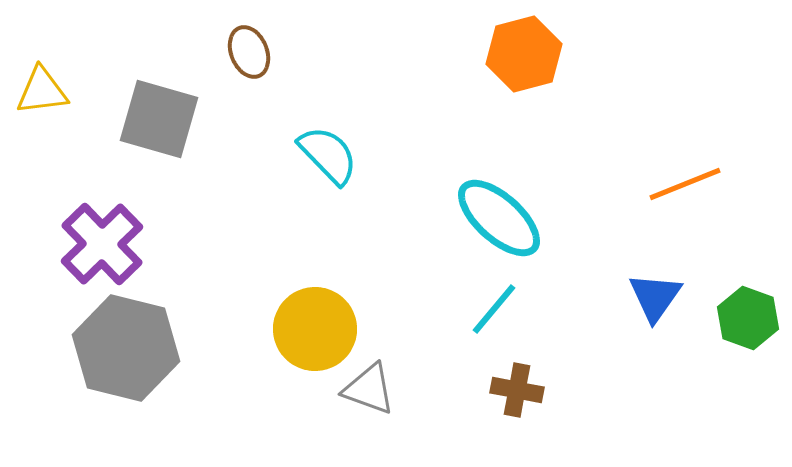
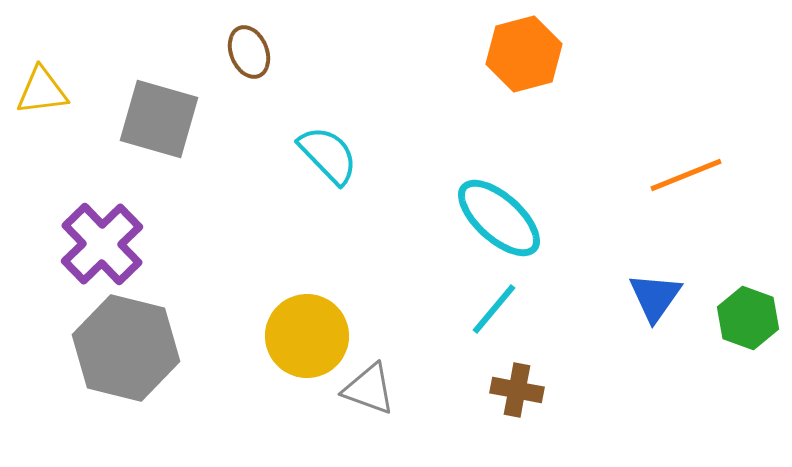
orange line: moved 1 px right, 9 px up
yellow circle: moved 8 px left, 7 px down
